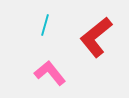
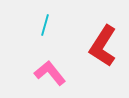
red L-shape: moved 7 px right, 9 px down; rotated 18 degrees counterclockwise
